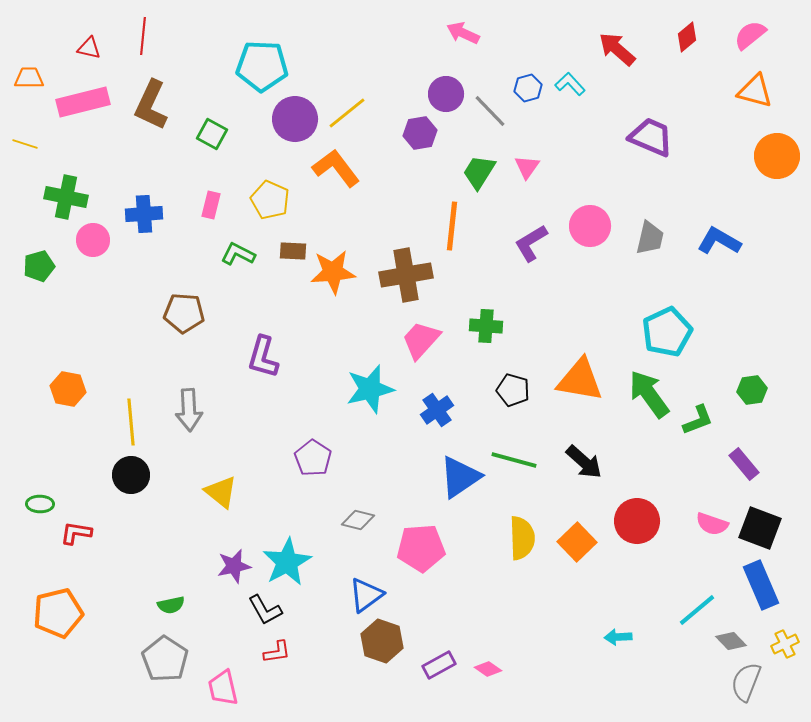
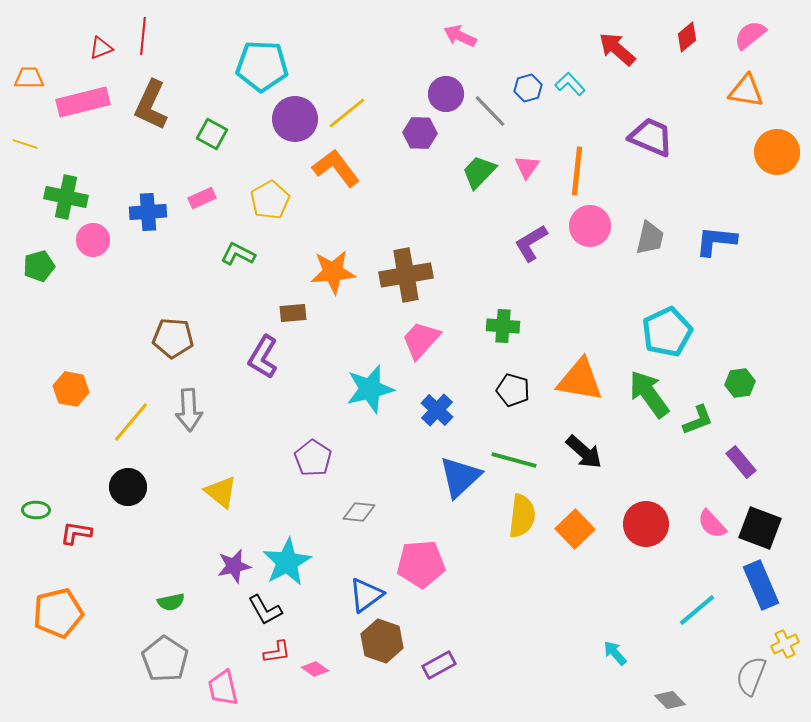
pink arrow at (463, 33): moved 3 px left, 3 px down
red triangle at (89, 48): moved 12 px right; rotated 35 degrees counterclockwise
orange triangle at (755, 91): moved 9 px left; rotated 6 degrees counterclockwise
purple hexagon at (420, 133): rotated 12 degrees clockwise
orange circle at (777, 156): moved 4 px up
green trapezoid at (479, 172): rotated 12 degrees clockwise
yellow pentagon at (270, 200): rotated 18 degrees clockwise
pink rectangle at (211, 205): moved 9 px left, 7 px up; rotated 52 degrees clockwise
blue cross at (144, 214): moved 4 px right, 2 px up
orange line at (452, 226): moved 125 px right, 55 px up
blue L-shape at (719, 241): moved 3 px left; rotated 24 degrees counterclockwise
brown rectangle at (293, 251): moved 62 px down; rotated 8 degrees counterclockwise
brown pentagon at (184, 313): moved 11 px left, 25 px down
green cross at (486, 326): moved 17 px right
purple L-shape at (263, 357): rotated 15 degrees clockwise
orange hexagon at (68, 389): moved 3 px right
green hexagon at (752, 390): moved 12 px left, 7 px up
blue cross at (437, 410): rotated 12 degrees counterclockwise
yellow line at (131, 422): rotated 45 degrees clockwise
black arrow at (584, 462): moved 10 px up
purple rectangle at (744, 464): moved 3 px left, 2 px up
black circle at (131, 475): moved 3 px left, 12 px down
blue triangle at (460, 477): rotated 9 degrees counterclockwise
green ellipse at (40, 504): moved 4 px left, 6 px down
gray diamond at (358, 520): moved 1 px right, 8 px up; rotated 8 degrees counterclockwise
red circle at (637, 521): moved 9 px right, 3 px down
pink semicircle at (712, 524): rotated 28 degrees clockwise
yellow semicircle at (522, 538): moved 22 px up; rotated 9 degrees clockwise
orange square at (577, 542): moved 2 px left, 13 px up
pink pentagon at (421, 548): moved 16 px down
green semicircle at (171, 605): moved 3 px up
cyan arrow at (618, 637): moved 3 px left, 16 px down; rotated 52 degrees clockwise
gray diamond at (731, 641): moved 61 px left, 59 px down
pink diamond at (488, 669): moved 173 px left
gray semicircle at (746, 682): moved 5 px right, 6 px up
